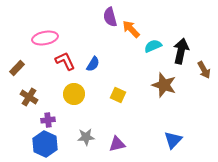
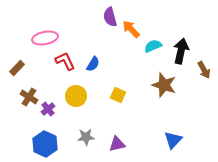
yellow circle: moved 2 px right, 2 px down
purple cross: moved 11 px up; rotated 32 degrees counterclockwise
